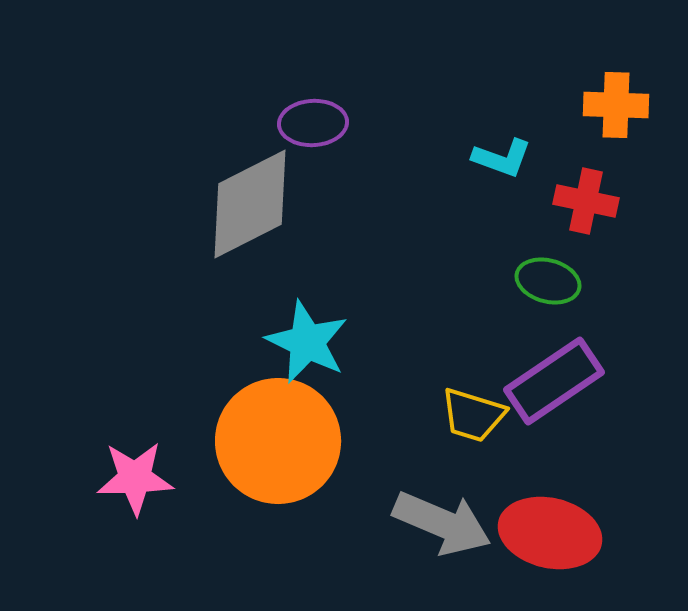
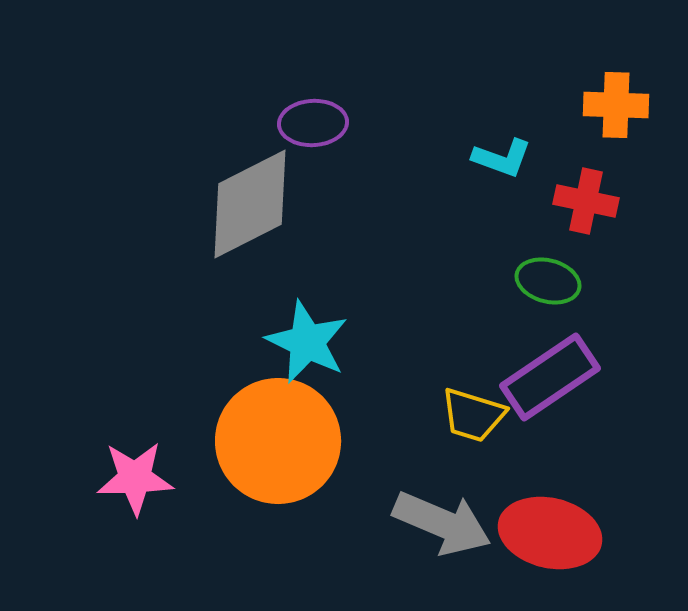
purple rectangle: moved 4 px left, 4 px up
